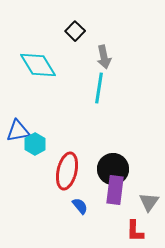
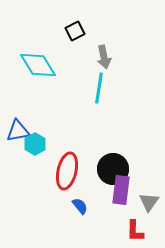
black square: rotated 18 degrees clockwise
purple rectangle: moved 6 px right
